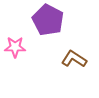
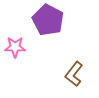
brown L-shape: moved 15 px down; rotated 85 degrees counterclockwise
